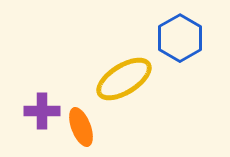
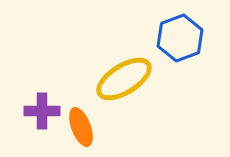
blue hexagon: rotated 9 degrees clockwise
